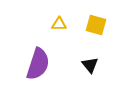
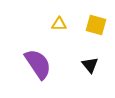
purple semicircle: rotated 52 degrees counterclockwise
